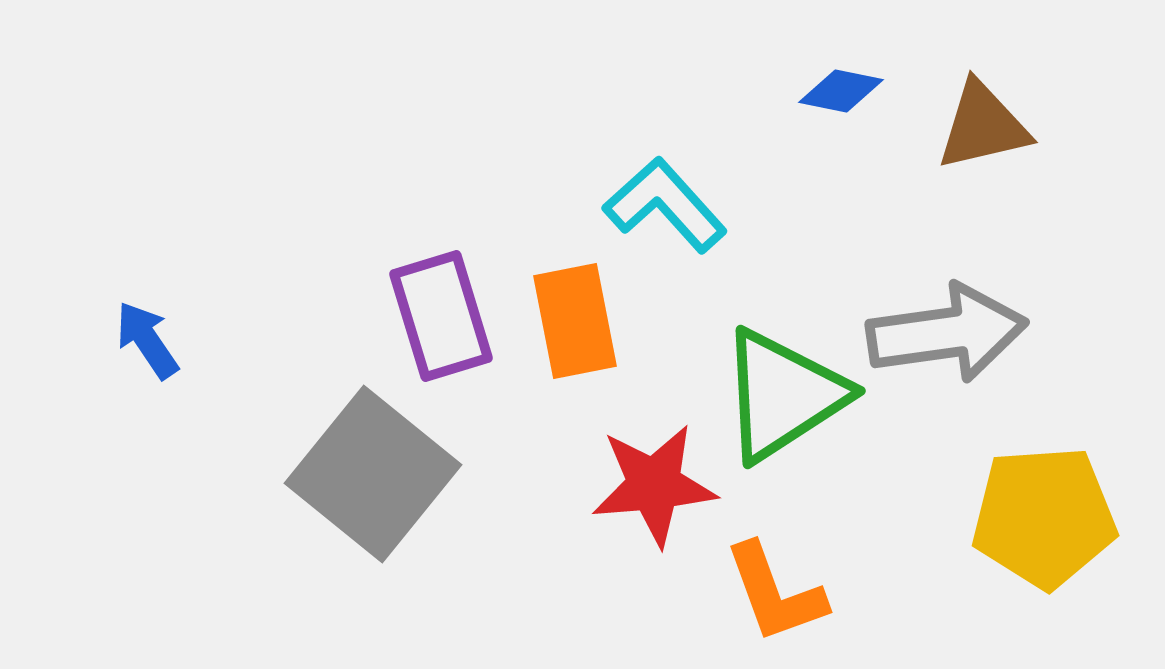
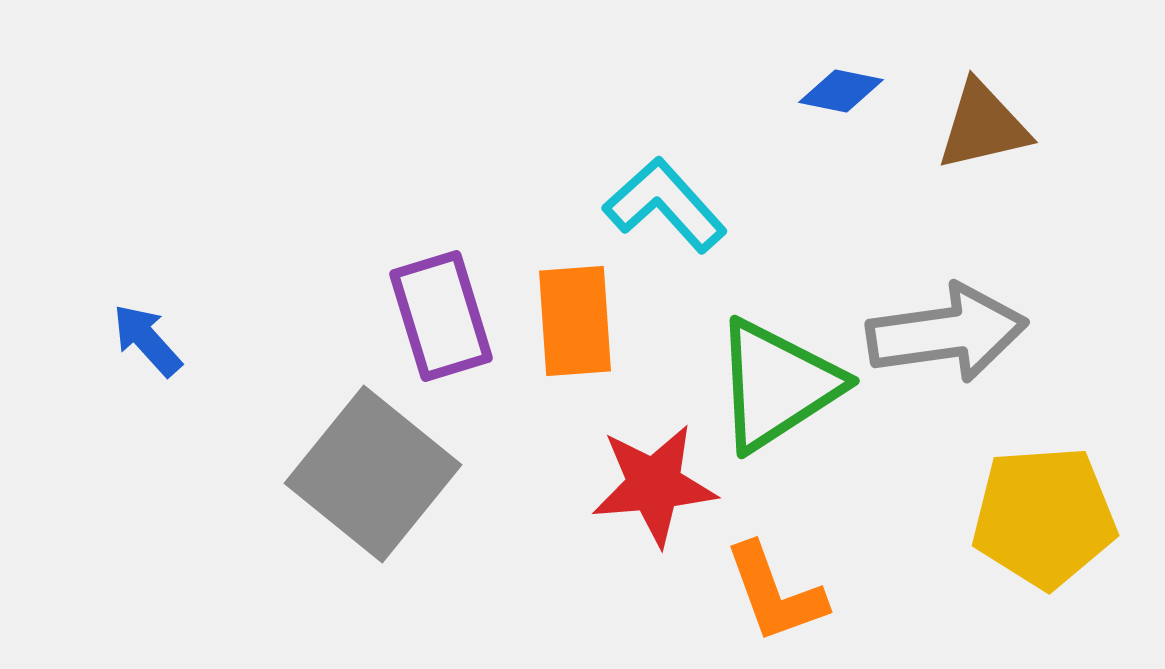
orange rectangle: rotated 7 degrees clockwise
blue arrow: rotated 8 degrees counterclockwise
green triangle: moved 6 px left, 10 px up
